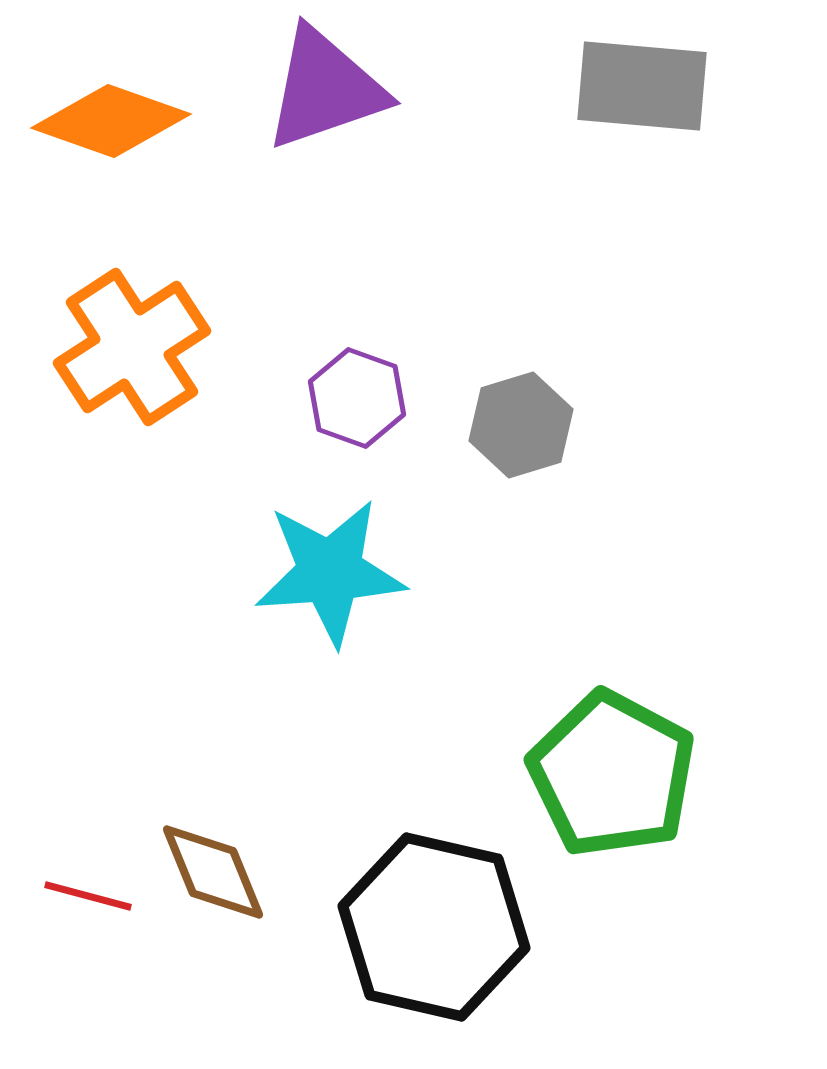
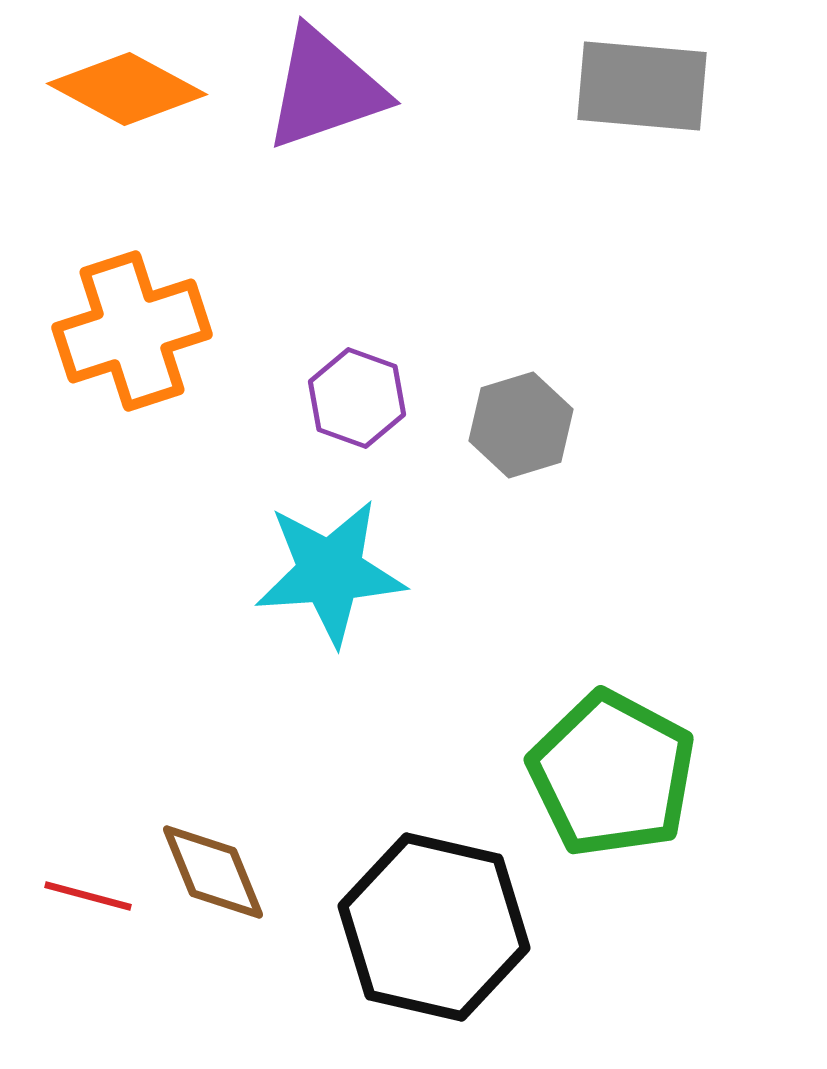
orange diamond: moved 16 px right, 32 px up; rotated 9 degrees clockwise
orange cross: moved 16 px up; rotated 15 degrees clockwise
